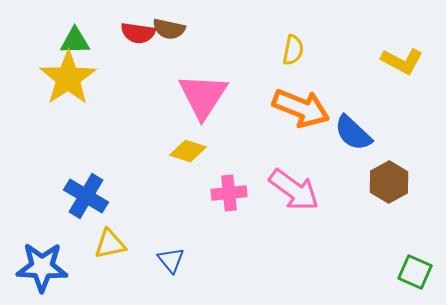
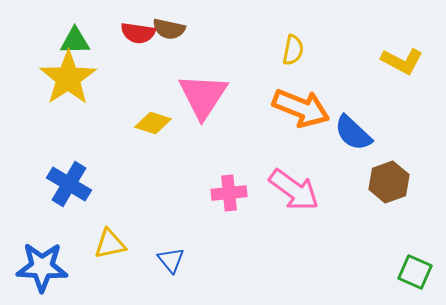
yellow diamond: moved 35 px left, 28 px up
brown hexagon: rotated 9 degrees clockwise
blue cross: moved 17 px left, 12 px up
